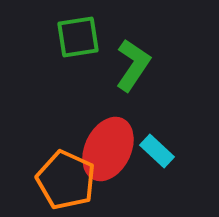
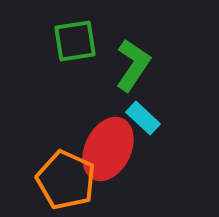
green square: moved 3 px left, 4 px down
cyan rectangle: moved 14 px left, 33 px up
